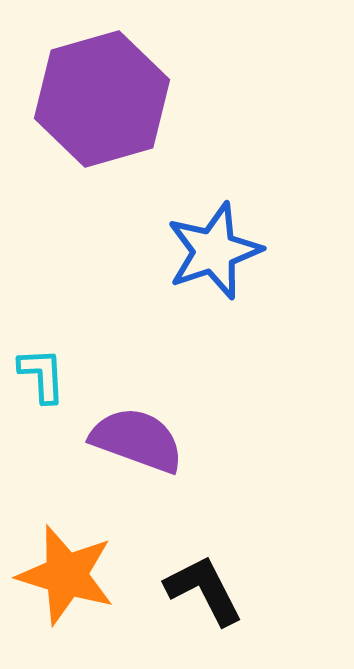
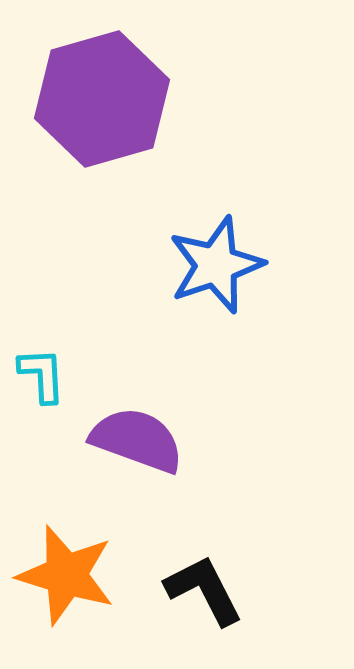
blue star: moved 2 px right, 14 px down
